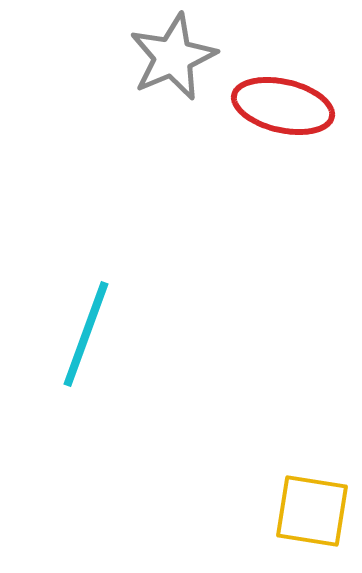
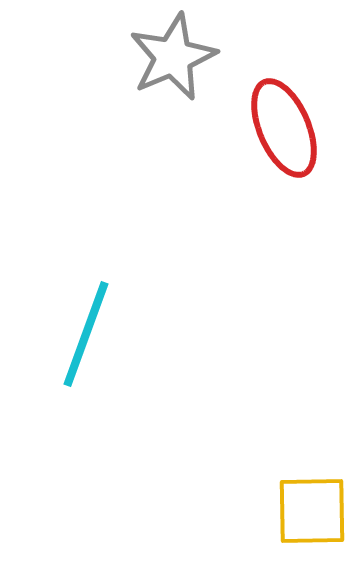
red ellipse: moved 1 px right, 22 px down; rotated 54 degrees clockwise
yellow square: rotated 10 degrees counterclockwise
